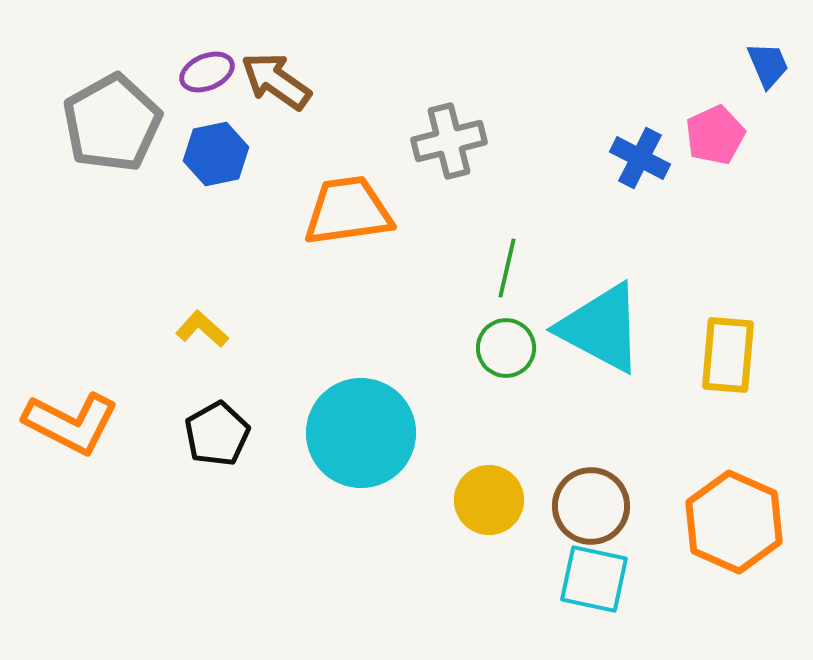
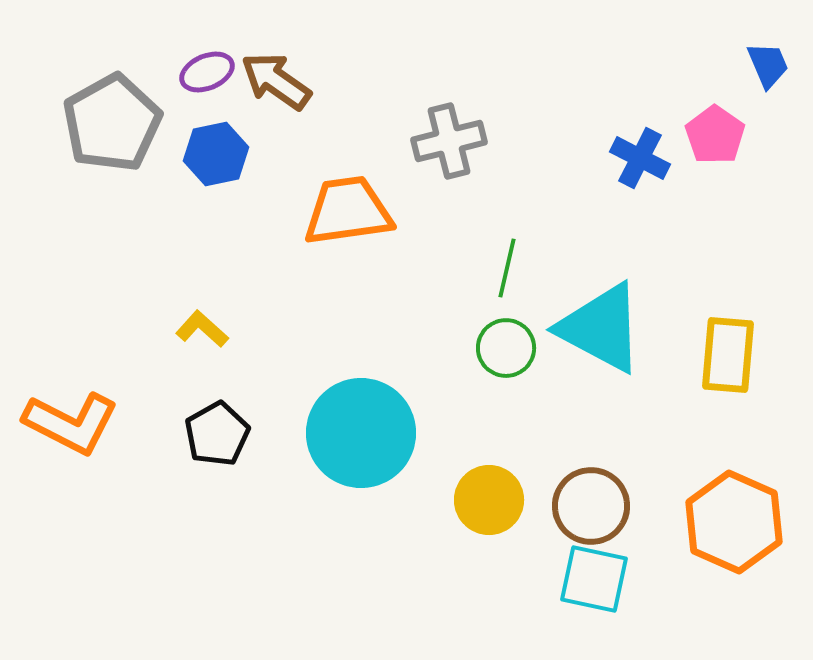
pink pentagon: rotated 12 degrees counterclockwise
